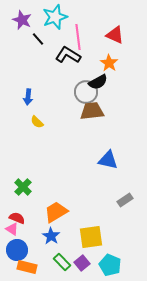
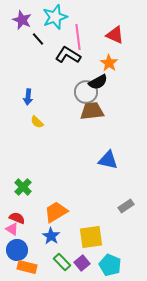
gray rectangle: moved 1 px right, 6 px down
